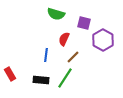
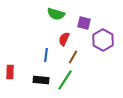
brown line: rotated 16 degrees counterclockwise
red rectangle: moved 2 px up; rotated 32 degrees clockwise
green line: moved 2 px down
